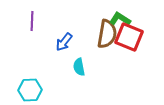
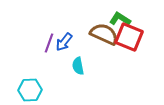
purple line: moved 17 px right, 22 px down; rotated 18 degrees clockwise
brown semicircle: moved 3 px left; rotated 76 degrees counterclockwise
cyan semicircle: moved 1 px left, 1 px up
